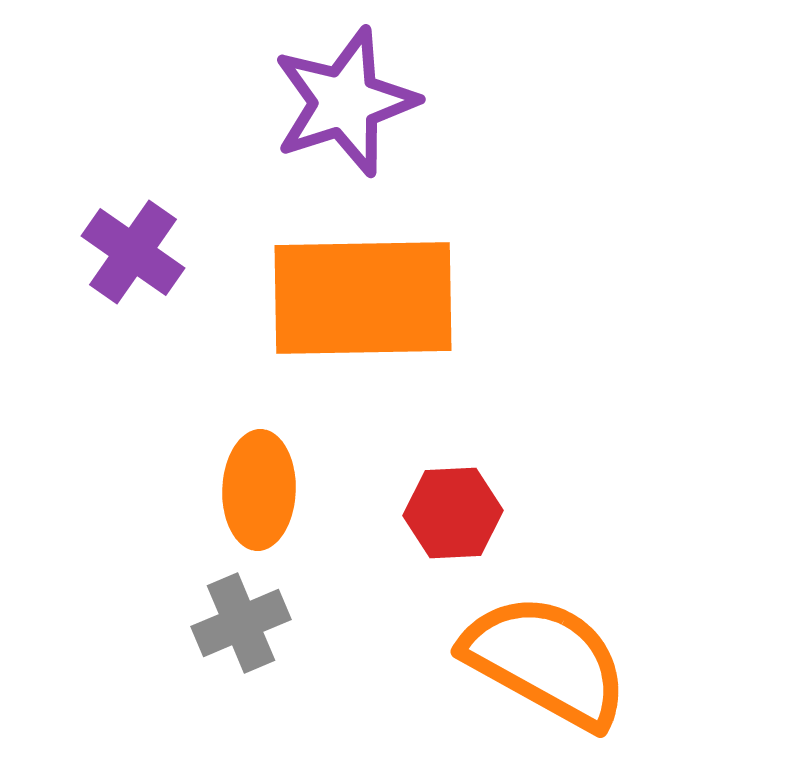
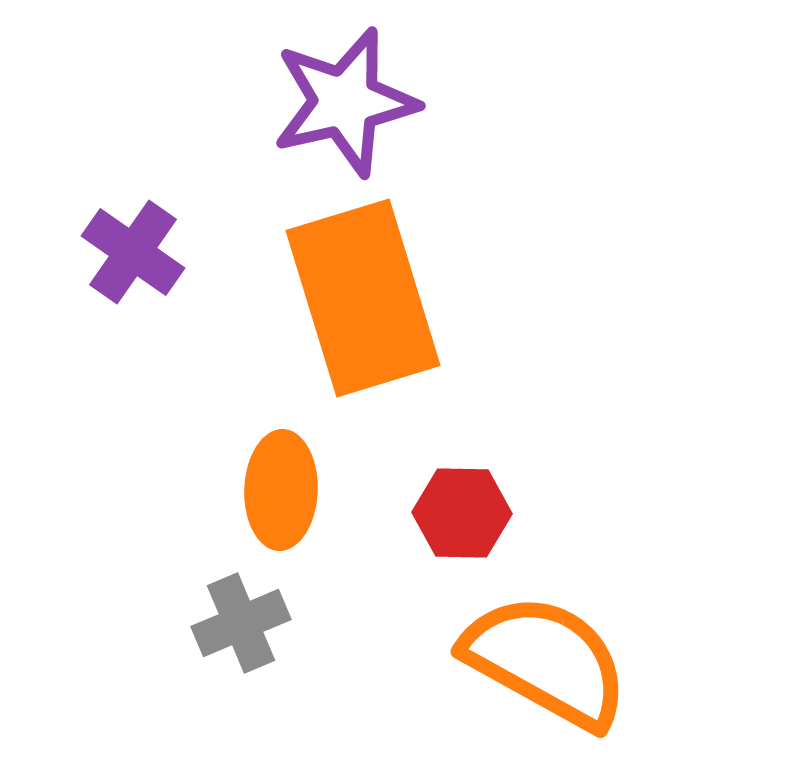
purple star: rotated 5 degrees clockwise
orange rectangle: rotated 74 degrees clockwise
orange ellipse: moved 22 px right
red hexagon: moved 9 px right; rotated 4 degrees clockwise
